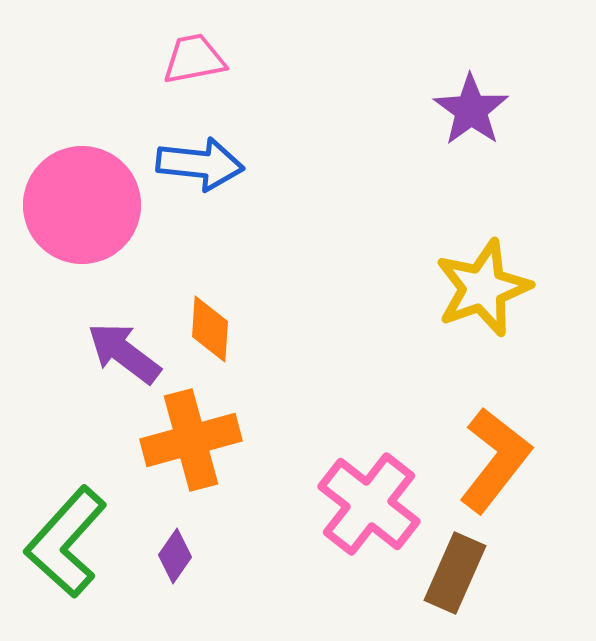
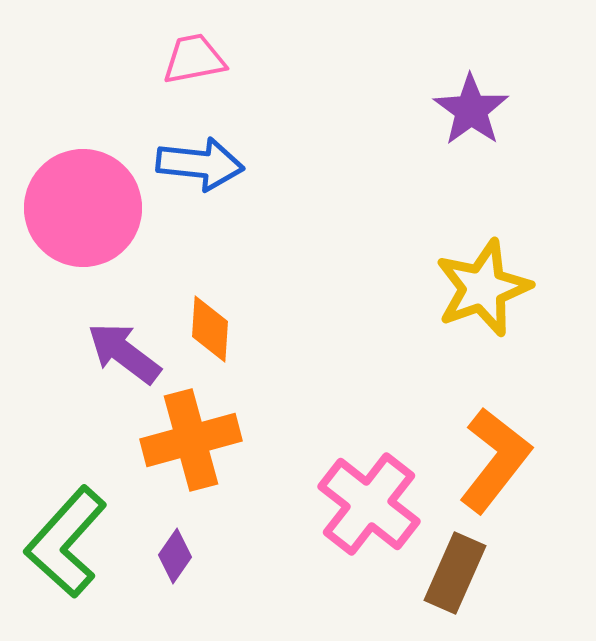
pink circle: moved 1 px right, 3 px down
